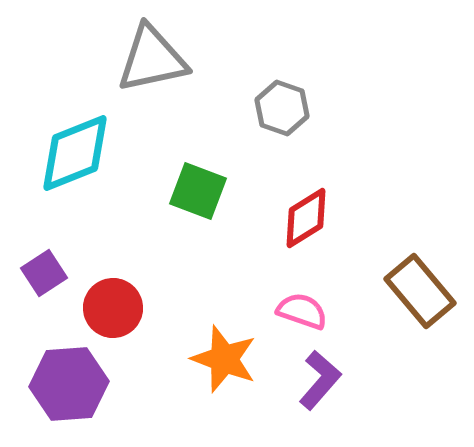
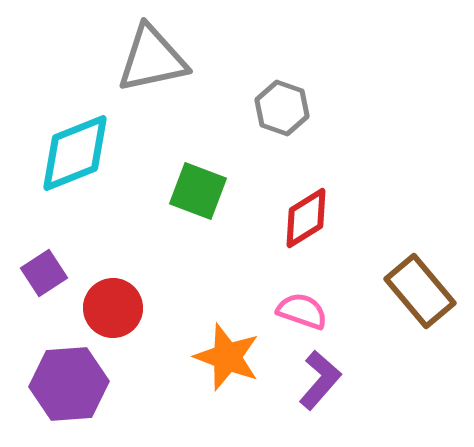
orange star: moved 3 px right, 2 px up
